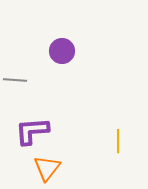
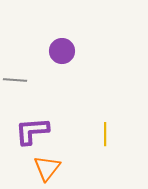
yellow line: moved 13 px left, 7 px up
